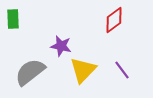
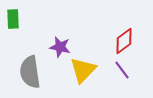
red diamond: moved 10 px right, 21 px down
purple star: moved 1 px left, 1 px down
gray semicircle: rotated 60 degrees counterclockwise
